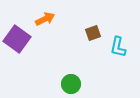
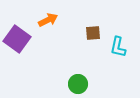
orange arrow: moved 3 px right, 1 px down
brown square: rotated 14 degrees clockwise
green circle: moved 7 px right
